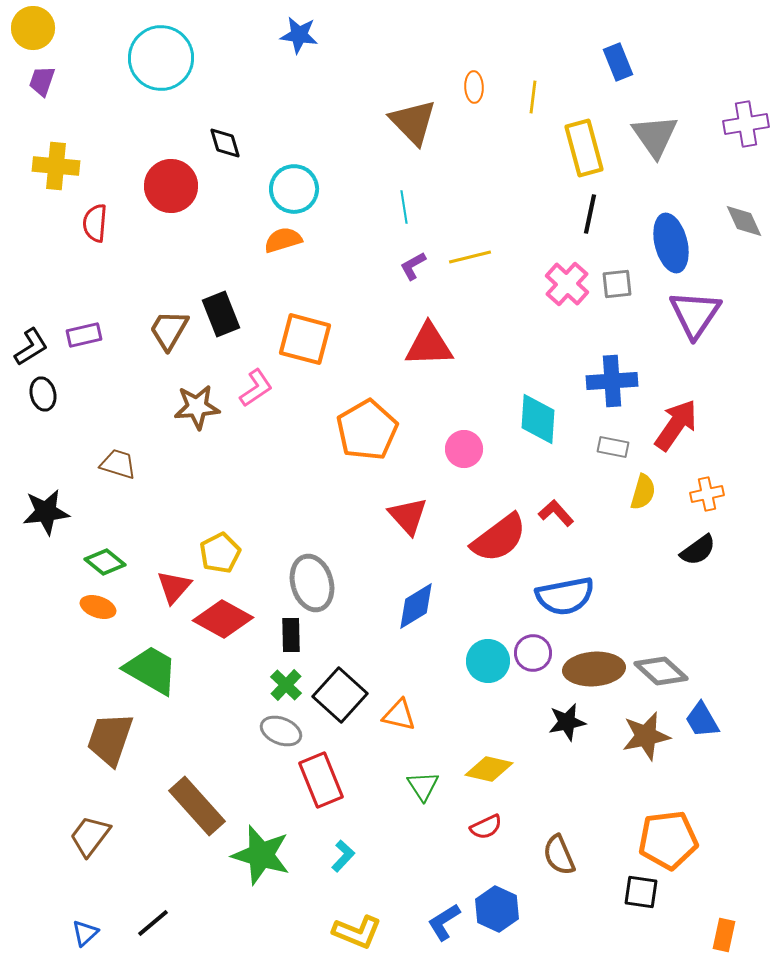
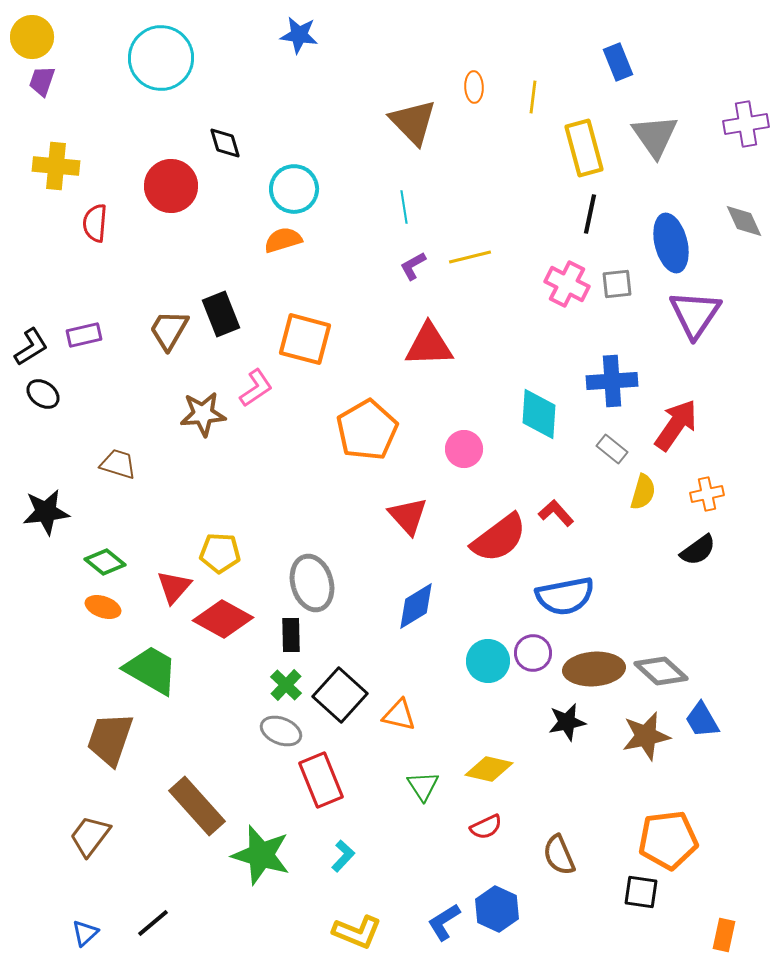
yellow circle at (33, 28): moved 1 px left, 9 px down
pink cross at (567, 284): rotated 15 degrees counterclockwise
black ellipse at (43, 394): rotated 40 degrees counterclockwise
brown star at (197, 407): moved 6 px right, 7 px down
cyan diamond at (538, 419): moved 1 px right, 5 px up
gray rectangle at (613, 447): moved 1 px left, 2 px down; rotated 28 degrees clockwise
yellow pentagon at (220, 553): rotated 30 degrees clockwise
orange ellipse at (98, 607): moved 5 px right
